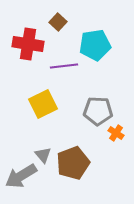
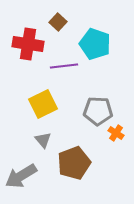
cyan pentagon: moved 1 px up; rotated 28 degrees clockwise
gray triangle: moved 15 px up
brown pentagon: moved 1 px right
